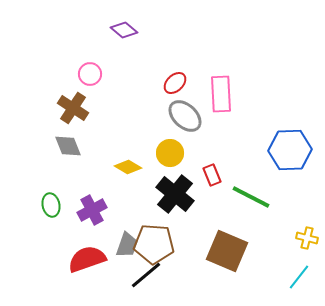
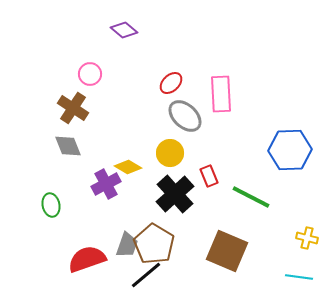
red ellipse: moved 4 px left
red rectangle: moved 3 px left, 1 px down
black cross: rotated 9 degrees clockwise
purple cross: moved 14 px right, 26 px up
brown pentagon: rotated 27 degrees clockwise
cyan line: rotated 60 degrees clockwise
